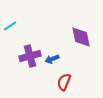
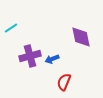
cyan line: moved 1 px right, 2 px down
